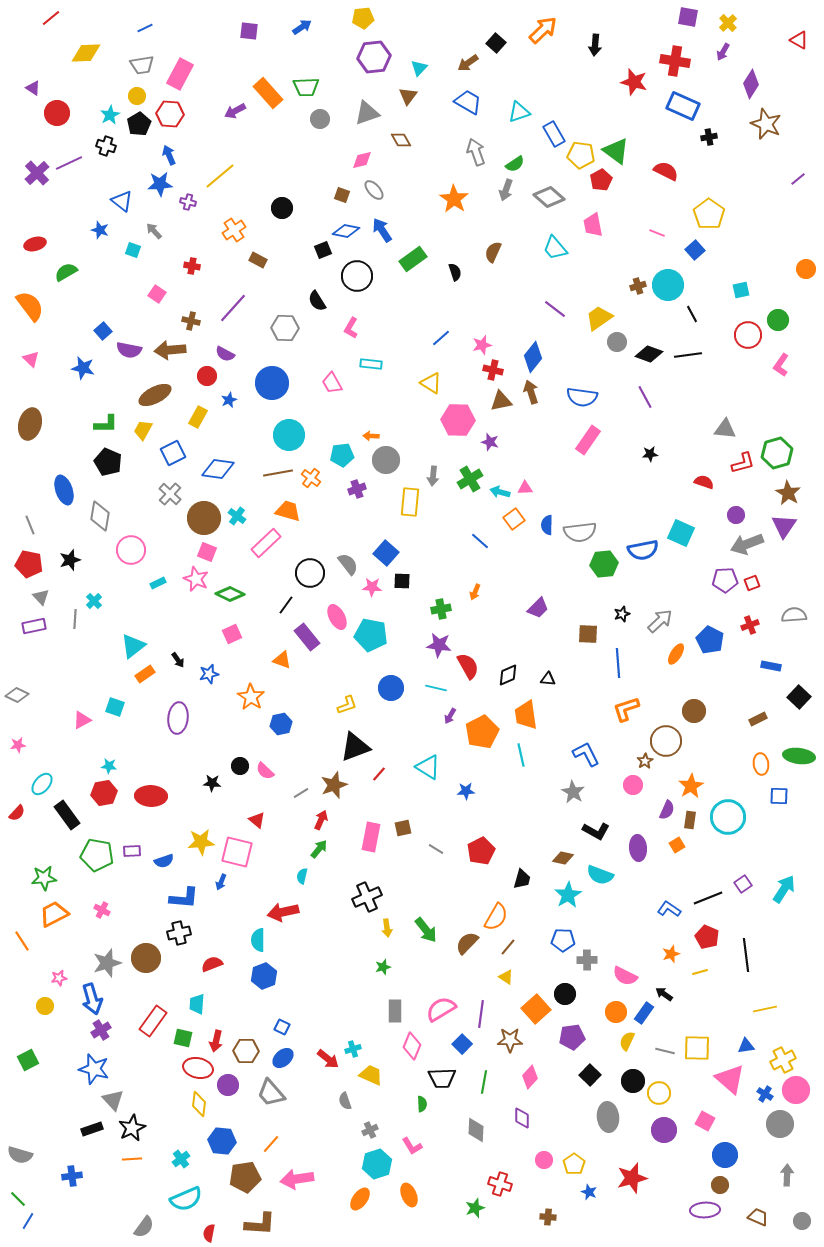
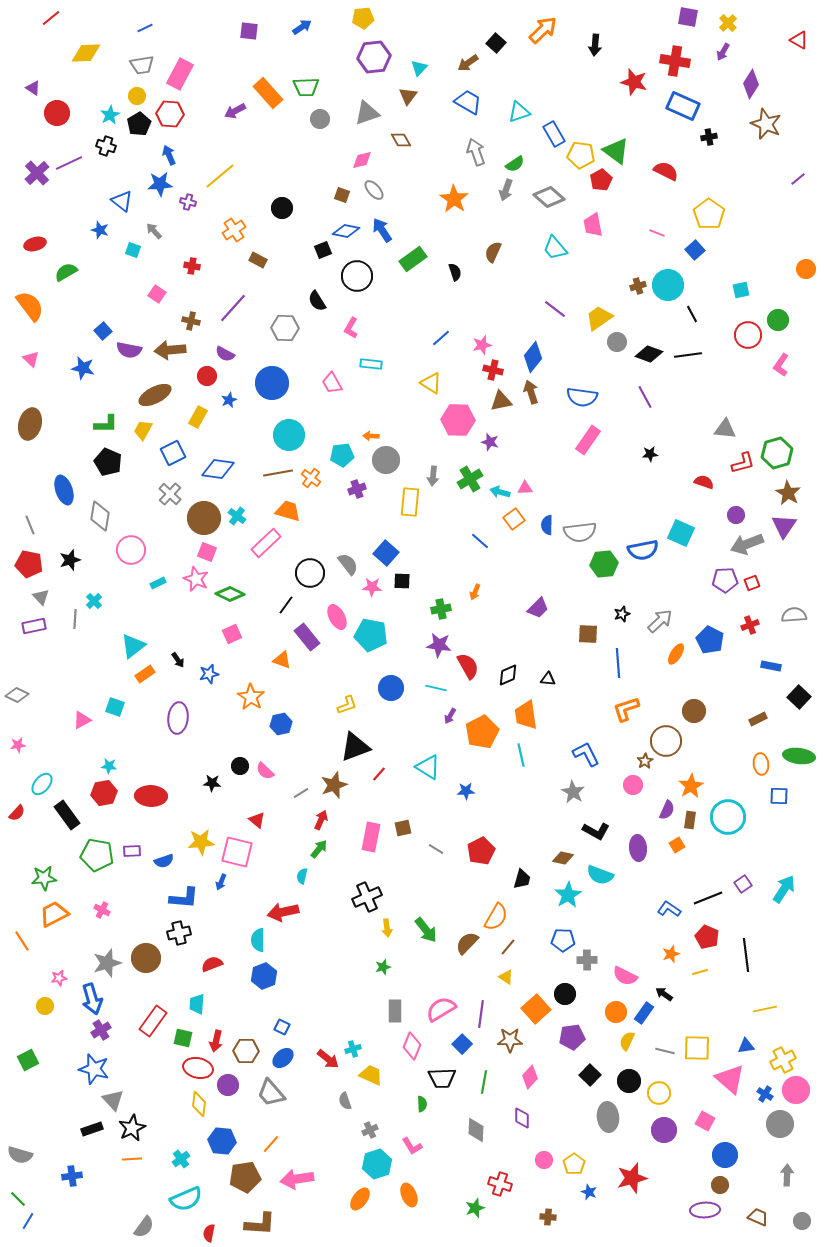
black circle at (633, 1081): moved 4 px left
